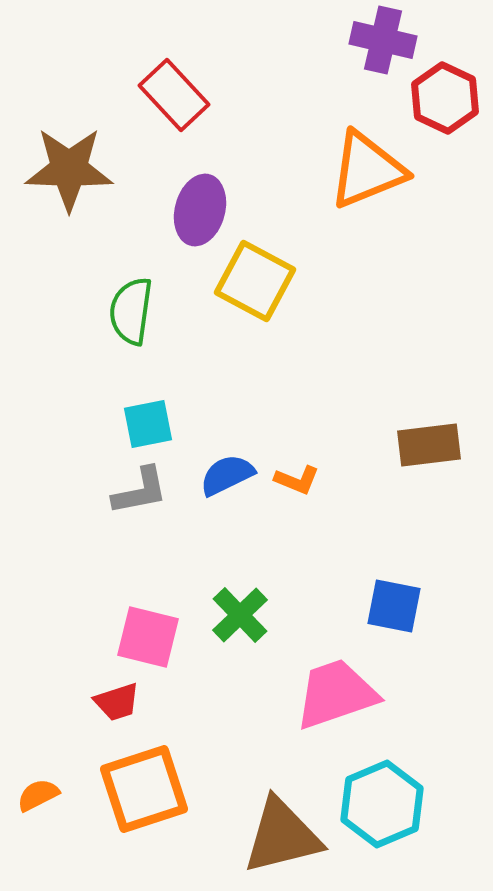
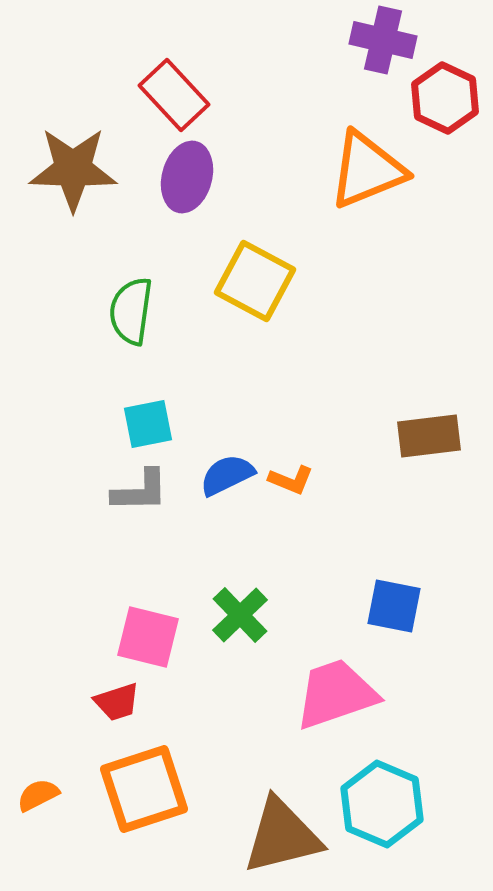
brown star: moved 4 px right
purple ellipse: moved 13 px left, 33 px up
brown rectangle: moved 9 px up
orange L-shape: moved 6 px left
gray L-shape: rotated 10 degrees clockwise
cyan hexagon: rotated 14 degrees counterclockwise
